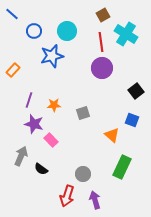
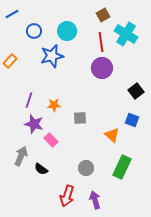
blue line: rotated 72 degrees counterclockwise
orange rectangle: moved 3 px left, 9 px up
gray square: moved 3 px left, 5 px down; rotated 16 degrees clockwise
gray circle: moved 3 px right, 6 px up
